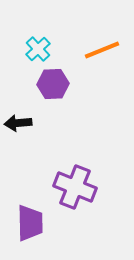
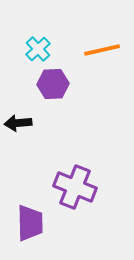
orange line: rotated 9 degrees clockwise
